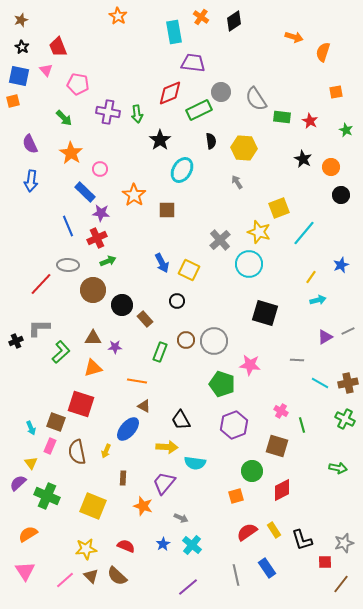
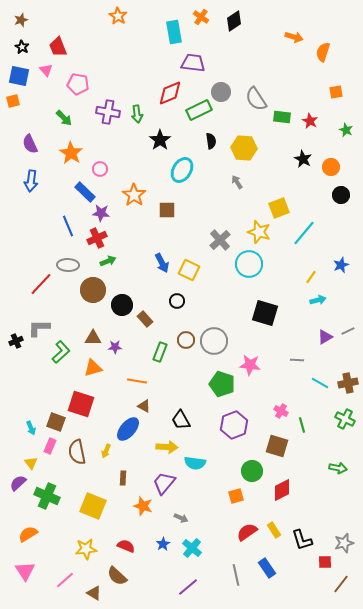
cyan cross at (192, 545): moved 3 px down
brown triangle at (91, 576): moved 3 px right, 17 px down; rotated 14 degrees counterclockwise
